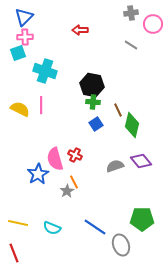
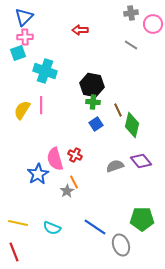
yellow semicircle: moved 2 px right, 1 px down; rotated 84 degrees counterclockwise
red line: moved 1 px up
